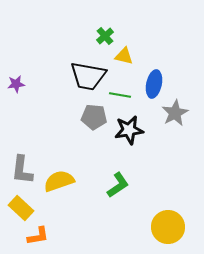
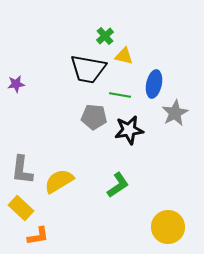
black trapezoid: moved 7 px up
yellow semicircle: rotated 12 degrees counterclockwise
